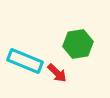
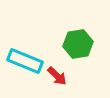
red arrow: moved 3 px down
